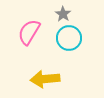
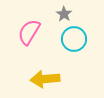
gray star: moved 1 px right
cyan circle: moved 5 px right, 1 px down
